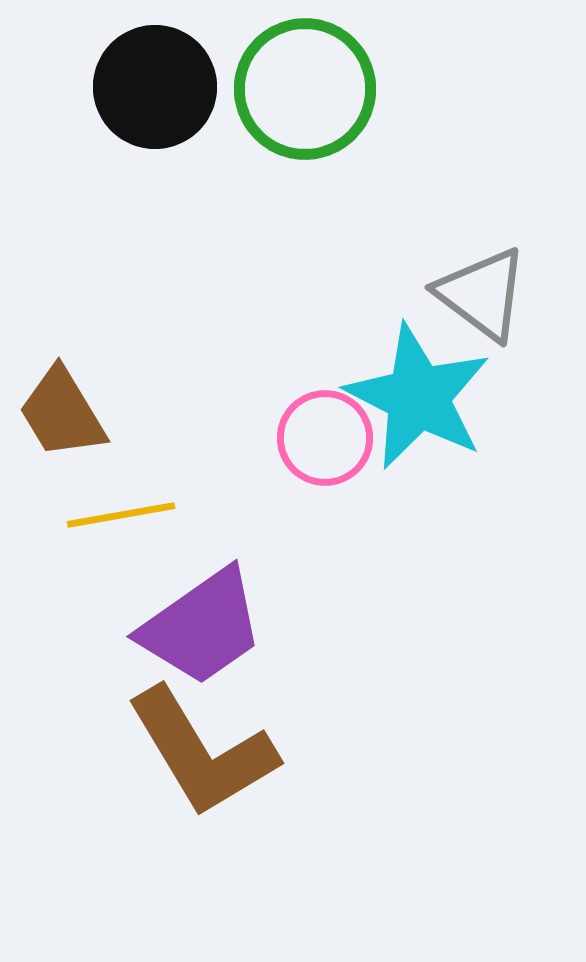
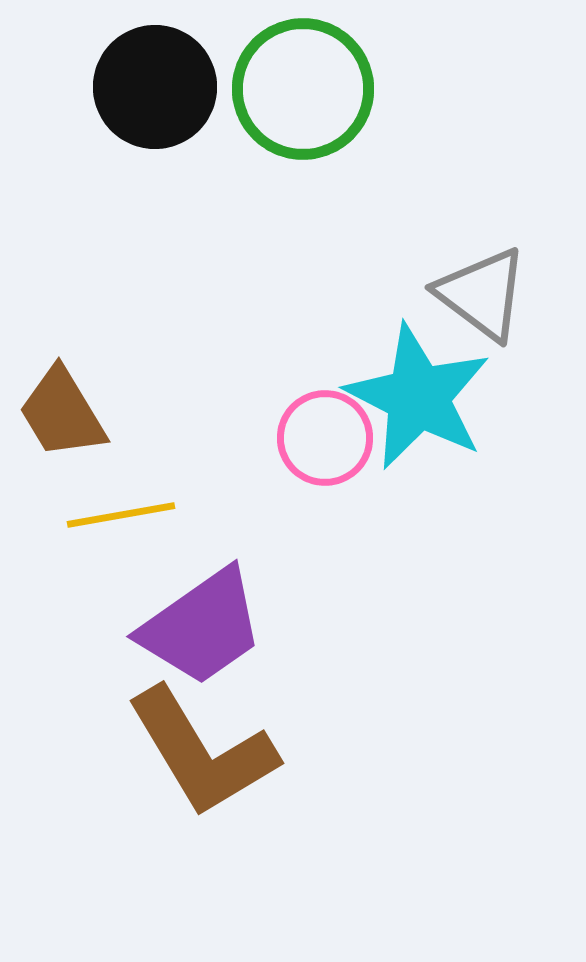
green circle: moved 2 px left
